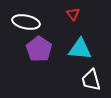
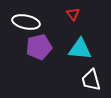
purple pentagon: moved 2 px up; rotated 25 degrees clockwise
